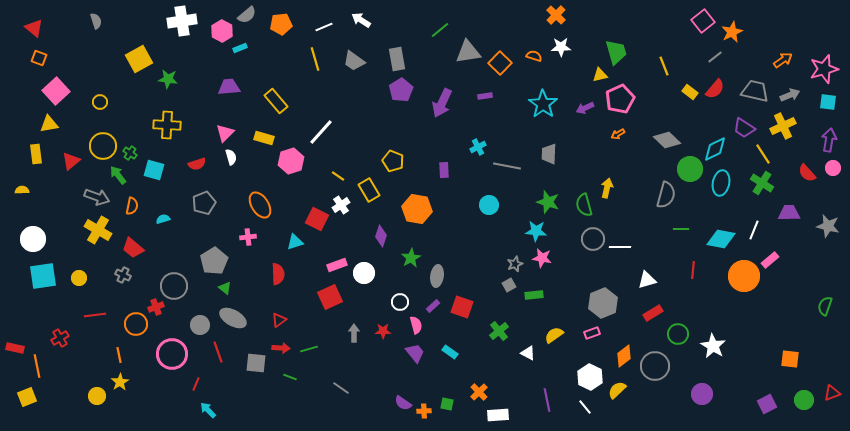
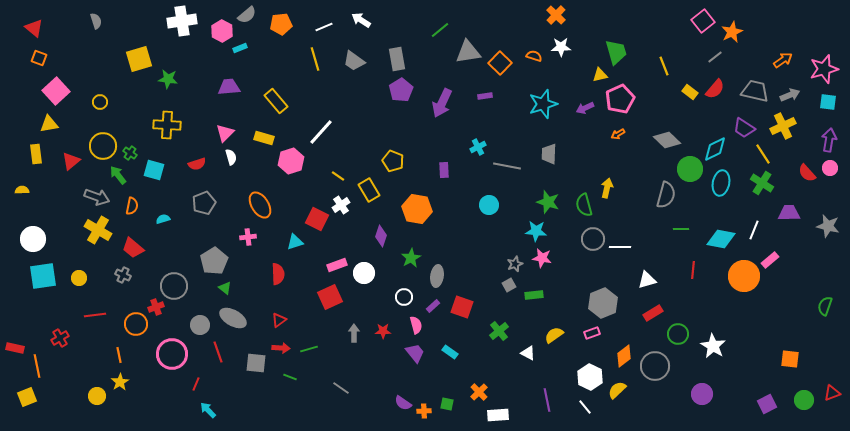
yellow square at (139, 59): rotated 12 degrees clockwise
cyan star at (543, 104): rotated 20 degrees clockwise
pink circle at (833, 168): moved 3 px left
white circle at (400, 302): moved 4 px right, 5 px up
